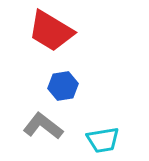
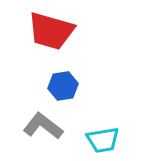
red trapezoid: rotated 15 degrees counterclockwise
